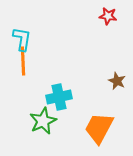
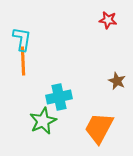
red star: moved 4 px down
